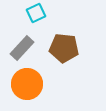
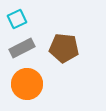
cyan square: moved 19 px left, 6 px down
gray rectangle: rotated 20 degrees clockwise
